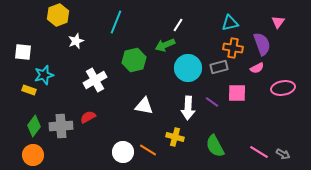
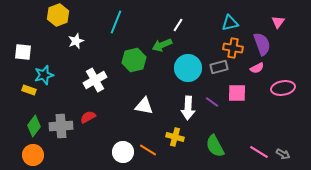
green arrow: moved 3 px left
